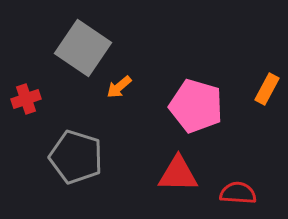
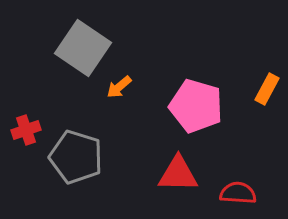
red cross: moved 31 px down
